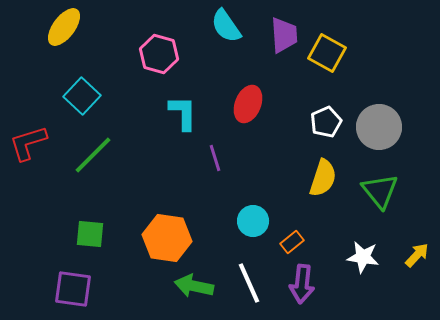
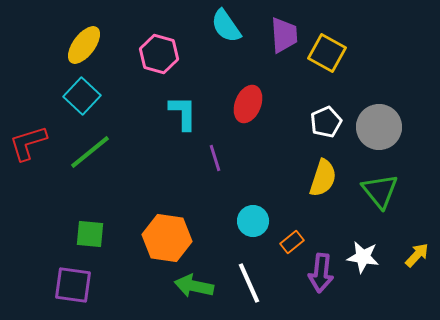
yellow ellipse: moved 20 px right, 18 px down
green line: moved 3 px left, 3 px up; rotated 6 degrees clockwise
purple arrow: moved 19 px right, 11 px up
purple square: moved 4 px up
